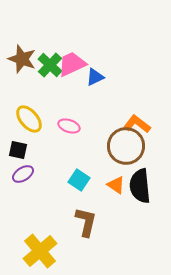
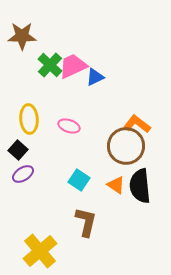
brown star: moved 23 px up; rotated 20 degrees counterclockwise
pink trapezoid: moved 1 px right, 2 px down
yellow ellipse: rotated 36 degrees clockwise
black square: rotated 30 degrees clockwise
